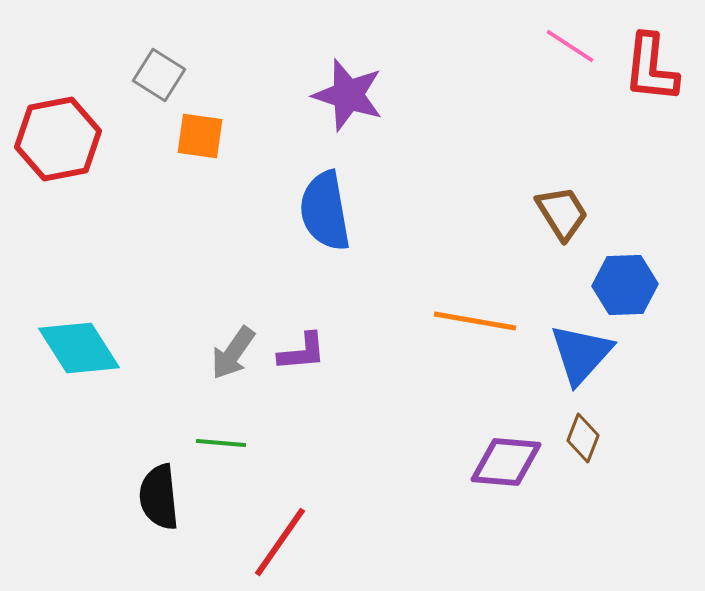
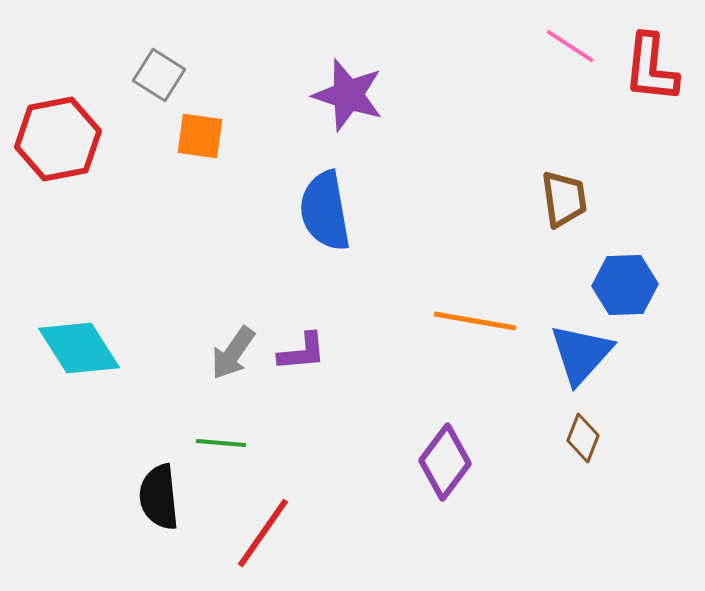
brown trapezoid: moved 2 px right, 14 px up; rotated 24 degrees clockwise
purple diamond: moved 61 px left; rotated 58 degrees counterclockwise
red line: moved 17 px left, 9 px up
